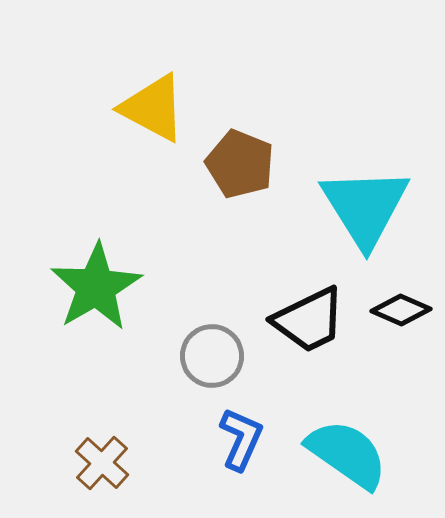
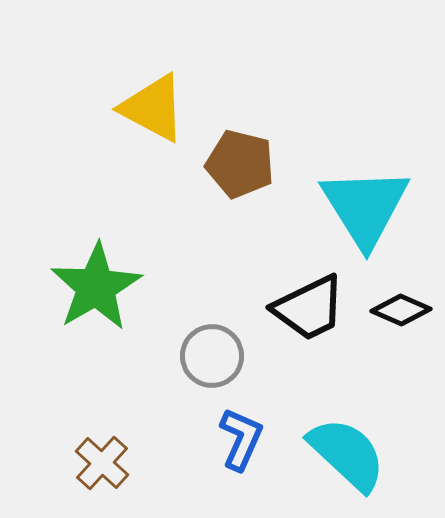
brown pentagon: rotated 8 degrees counterclockwise
black trapezoid: moved 12 px up
cyan semicircle: rotated 8 degrees clockwise
